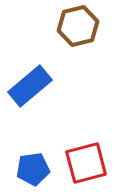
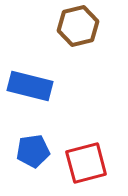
blue rectangle: rotated 54 degrees clockwise
blue pentagon: moved 18 px up
